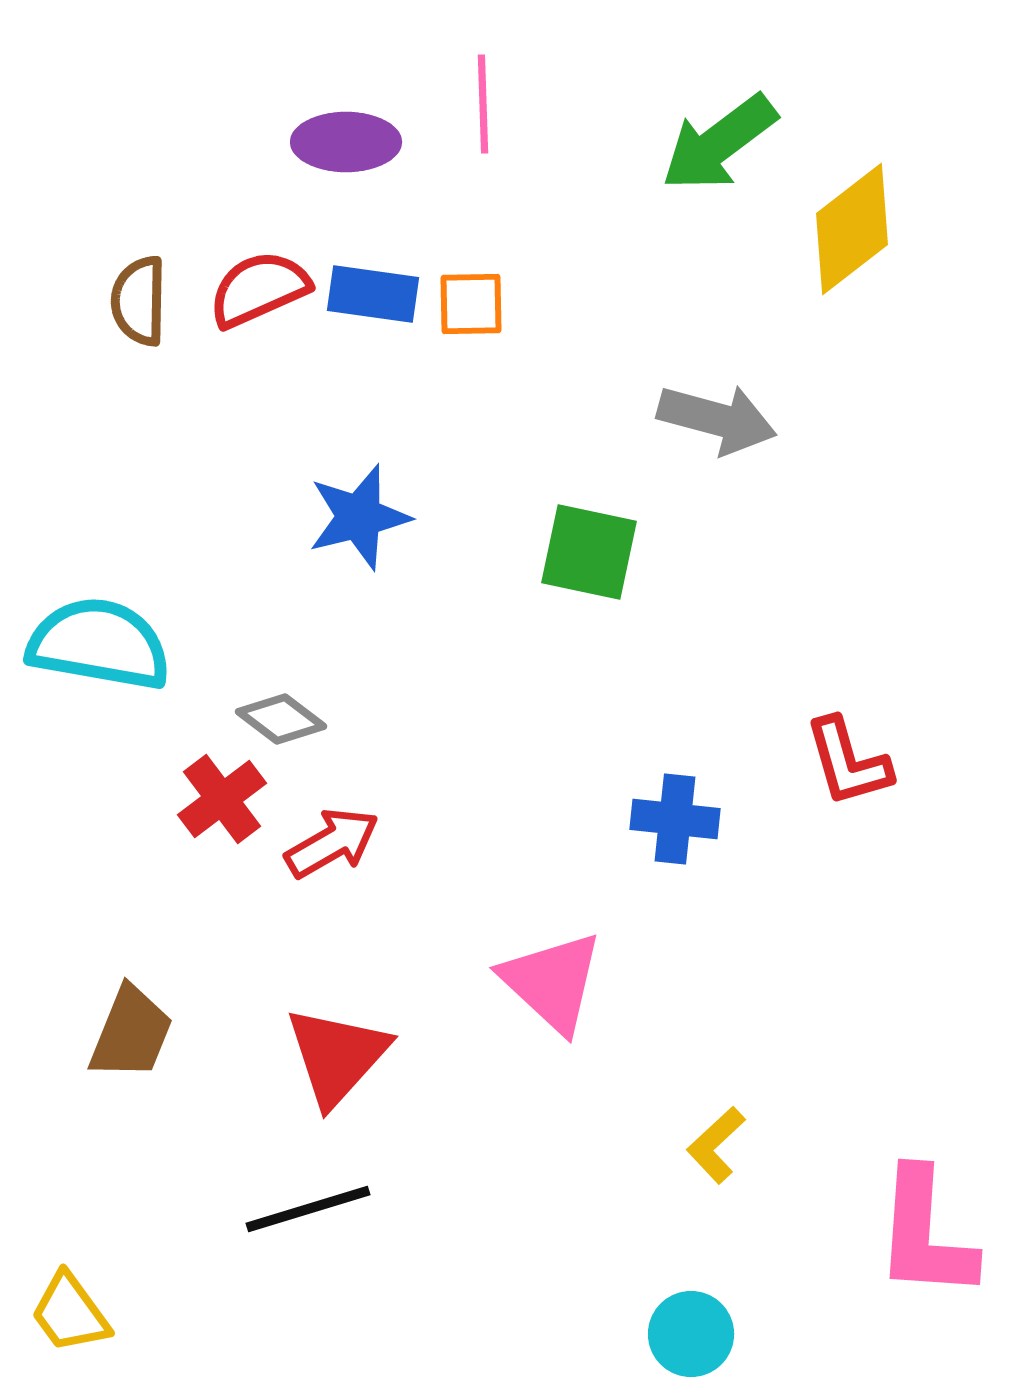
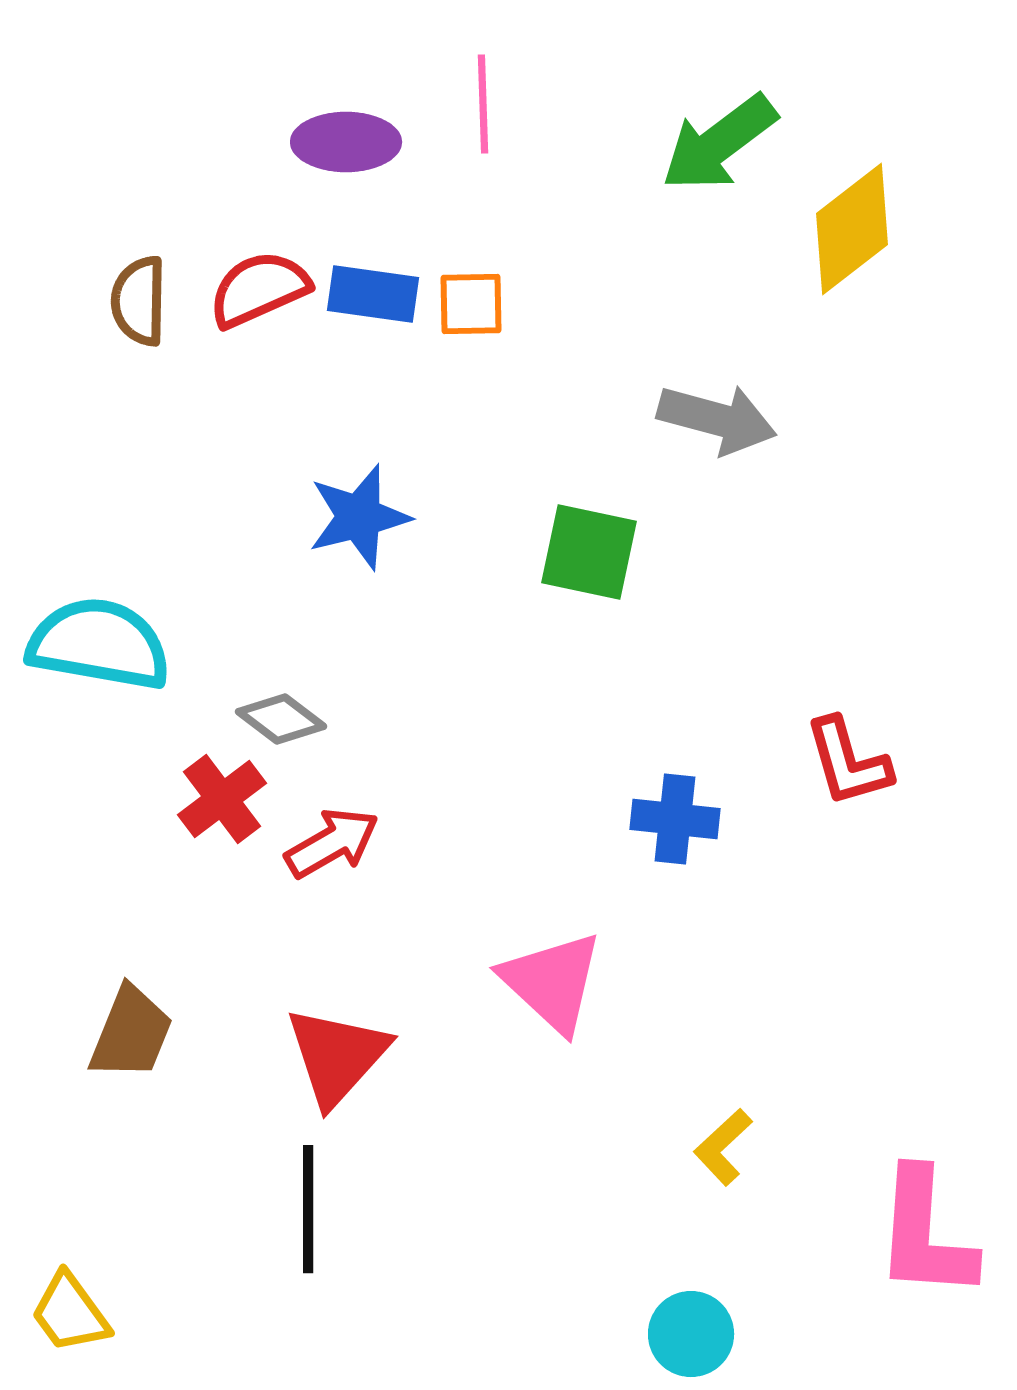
yellow L-shape: moved 7 px right, 2 px down
black line: rotated 73 degrees counterclockwise
